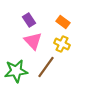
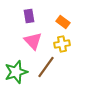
purple rectangle: moved 4 px up; rotated 24 degrees clockwise
yellow cross: rotated 35 degrees counterclockwise
green star: moved 1 px down; rotated 10 degrees counterclockwise
